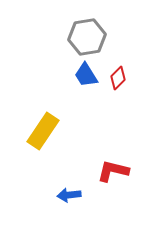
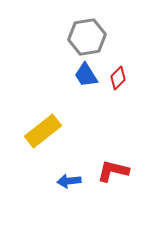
yellow rectangle: rotated 18 degrees clockwise
blue arrow: moved 14 px up
